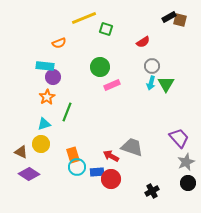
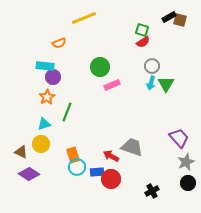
green square: moved 36 px right, 1 px down
